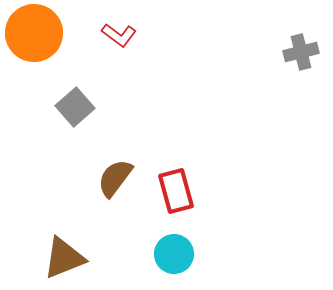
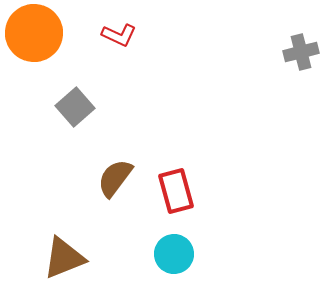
red L-shape: rotated 12 degrees counterclockwise
